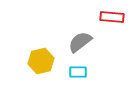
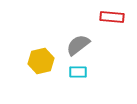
gray semicircle: moved 2 px left, 3 px down
